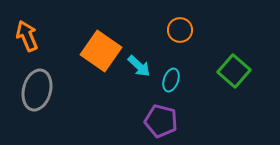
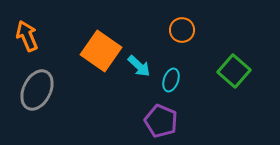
orange circle: moved 2 px right
gray ellipse: rotated 12 degrees clockwise
purple pentagon: rotated 8 degrees clockwise
